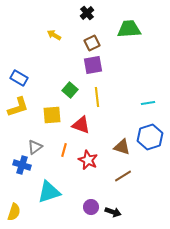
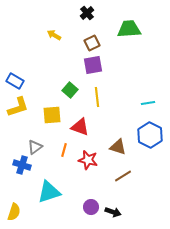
blue rectangle: moved 4 px left, 3 px down
red triangle: moved 1 px left, 2 px down
blue hexagon: moved 2 px up; rotated 15 degrees counterclockwise
brown triangle: moved 4 px left
red star: rotated 12 degrees counterclockwise
